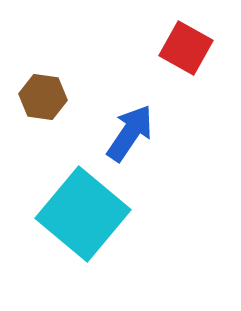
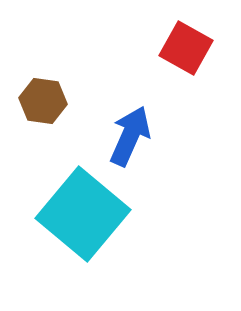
brown hexagon: moved 4 px down
blue arrow: moved 3 px down; rotated 10 degrees counterclockwise
